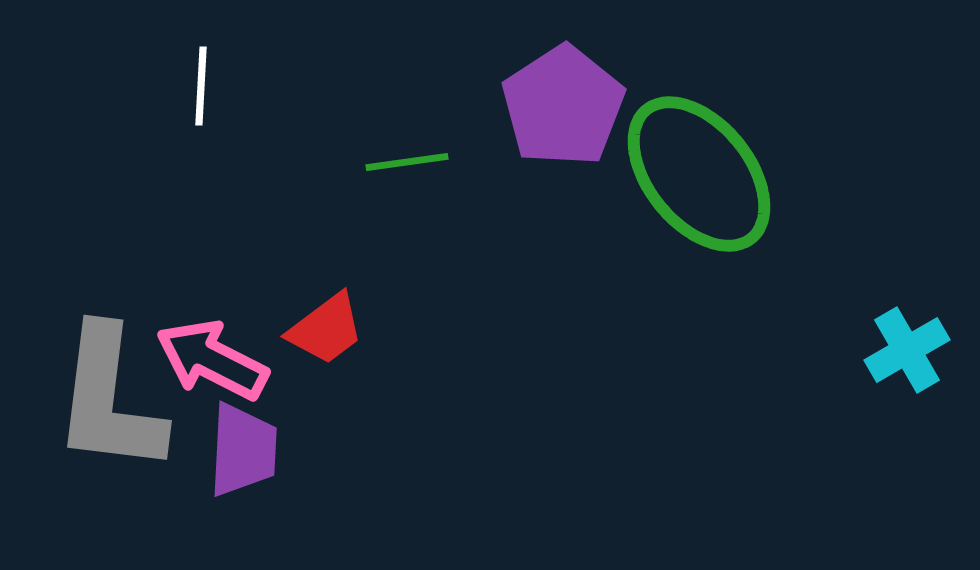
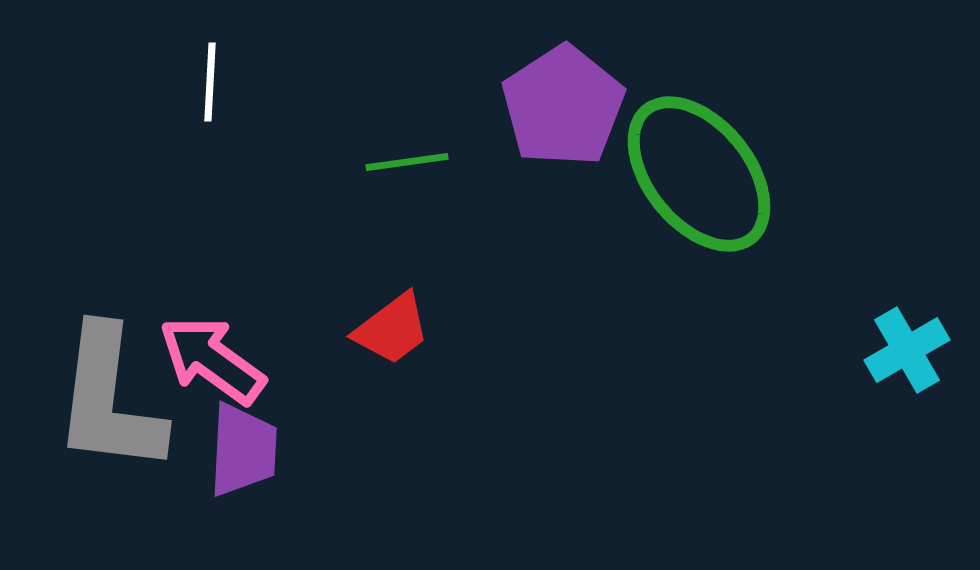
white line: moved 9 px right, 4 px up
red trapezoid: moved 66 px right
pink arrow: rotated 9 degrees clockwise
